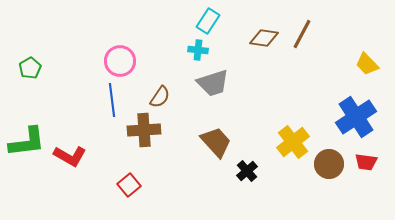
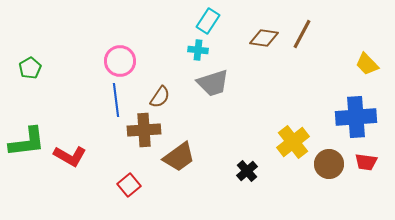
blue line: moved 4 px right
blue cross: rotated 30 degrees clockwise
brown trapezoid: moved 37 px left, 15 px down; rotated 96 degrees clockwise
